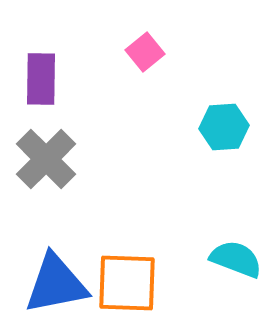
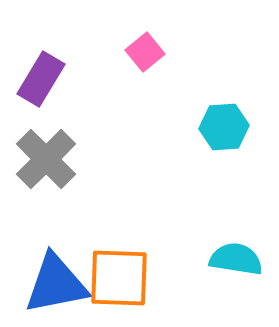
purple rectangle: rotated 30 degrees clockwise
cyan semicircle: rotated 12 degrees counterclockwise
orange square: moved 8 px left, 5 px up
